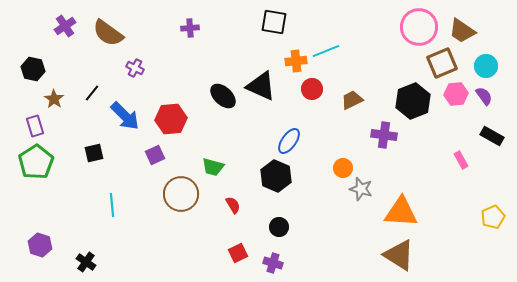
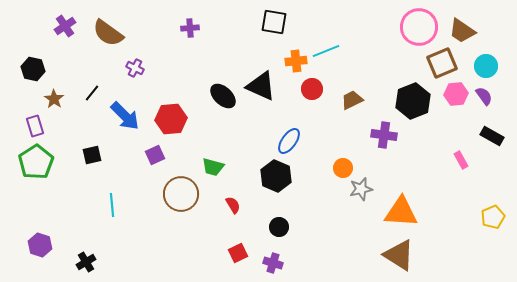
black square at (94, 153): moved 2 px left, 2 px down
gray star at (361, 189): rotated 30 degrees counterclockwise
black cross at (86, 262): rotated 24 degrees clockwise
